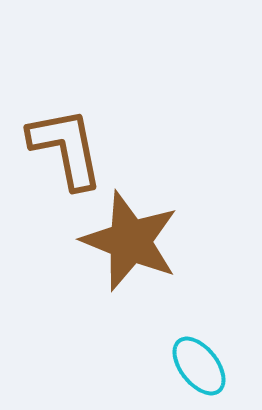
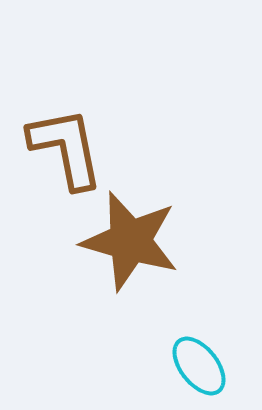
brown star: rotated 6 degrees counterclockwise
